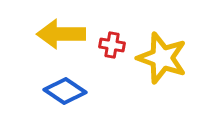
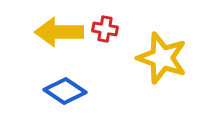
yellow arrow: moved 2 px left, 2 px up
red cross: moved 7 px left, 16 px up
